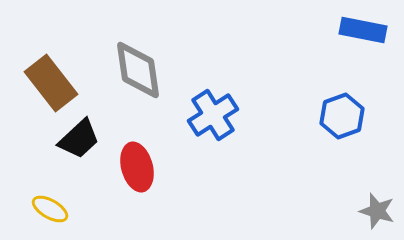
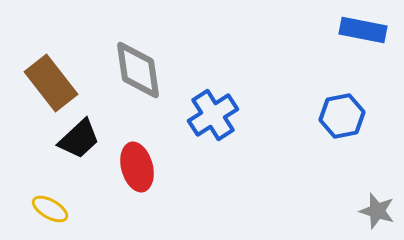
blue hexagon: rotated 9 degrees clockwise
